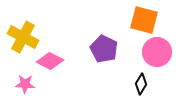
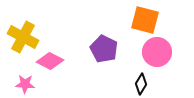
orange square: moved 1 px right
